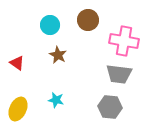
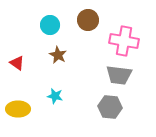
gray trapezoid: moved 1 px down
cyan star: moved 1 px left, 4 px up
yellow ellipse: rotated 65 degrees clockwise
